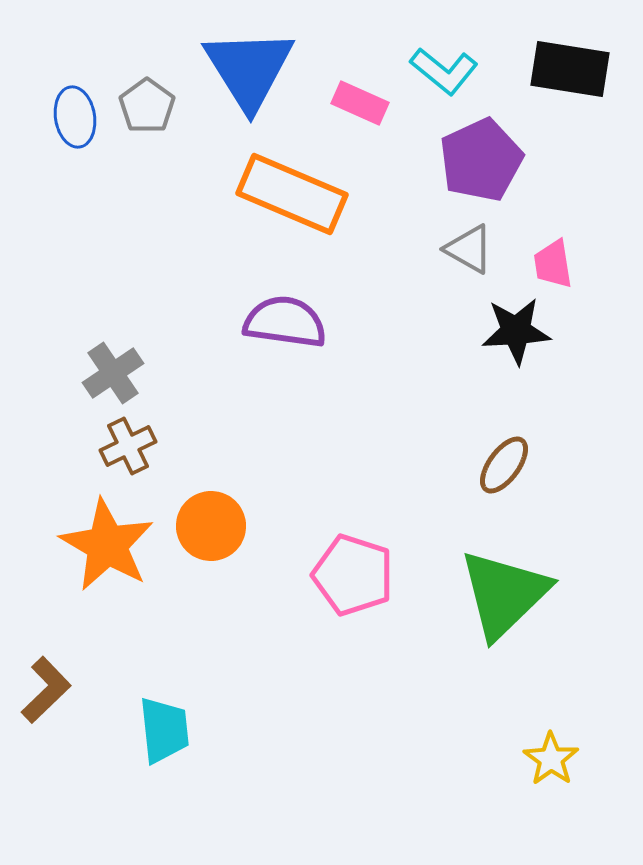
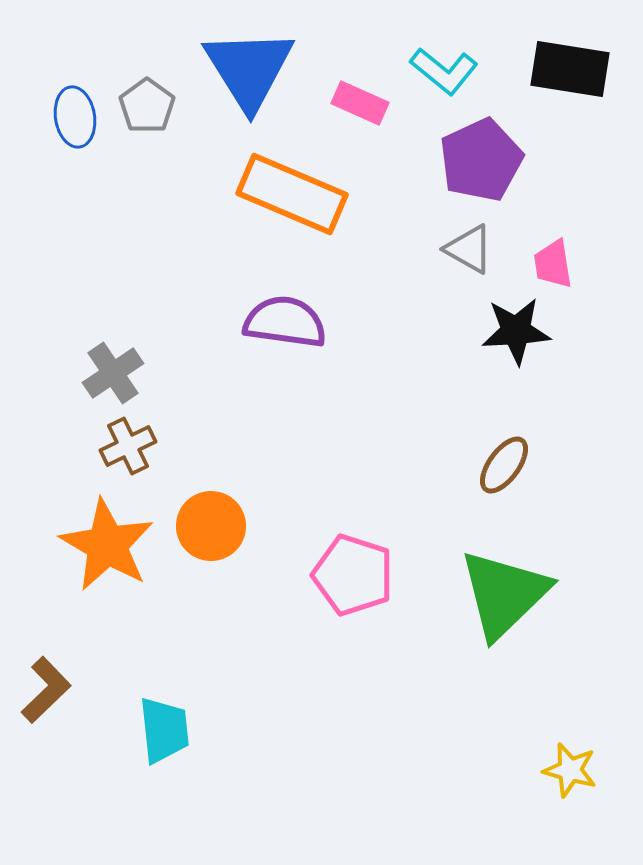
yellow star: moved 19 px right, 11 px down; rotated 20 degrees counterclockwise
